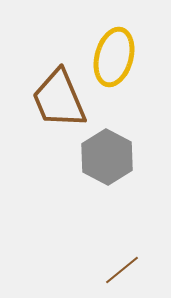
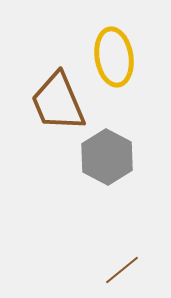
yellow ellipse: rotated 24 degrees counterclockwise
brown trapezoid: moved 1 px left, 3 px down
